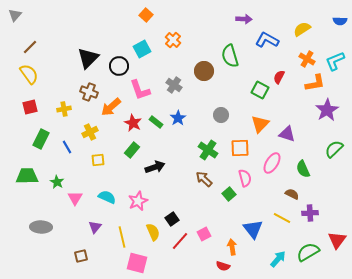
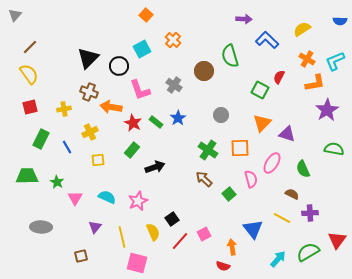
blue L-shape at (267, 40): rotated 15 degrees clockwise
orange arrow at (111, 107): rotated 50 degrees clockwise
orange triangle at (260, 124): moved 2 px right, 1 px up
green semicircle at (334, 149): rotated 54 degrees clockwise
pink semicircle at (245, 178): moved 6 px right, 1 px down
